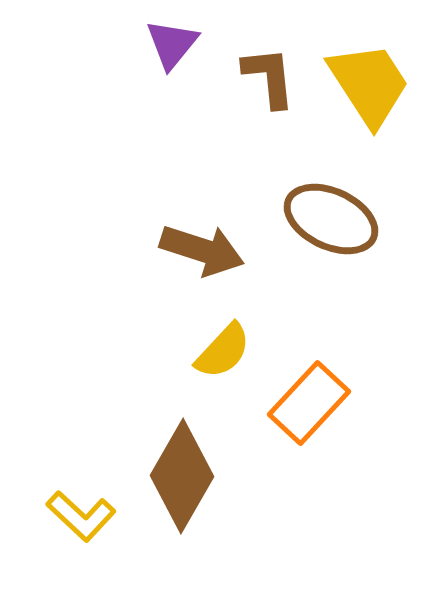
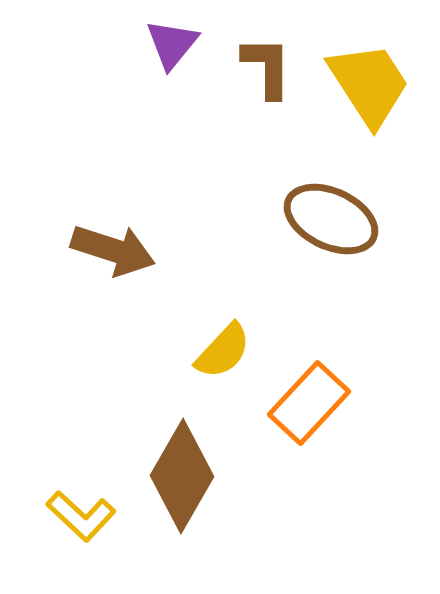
brown L-shape: moved 2 px left, 10 px up; rotated 6 degrees clockwise
brown arrow: moved 89 px left
